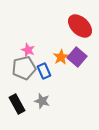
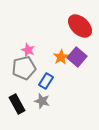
blue rectangle: moved 2 px right, 10 px down; rotated 56 degrees clockwise
